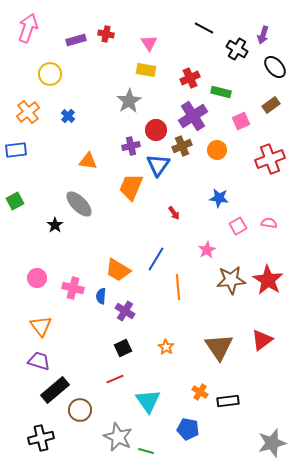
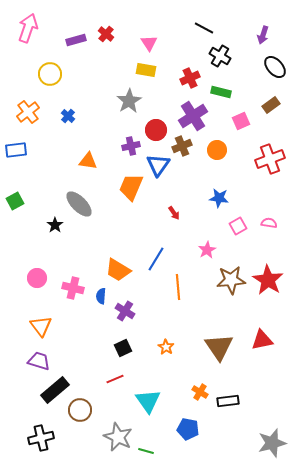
red cross at (106, 34): rotated 28 degrees clockwise
black cross at (237, 49): moved 17 px left, 7 px down
red triangle at (262, 340): rotated 25 degrees clockwise
